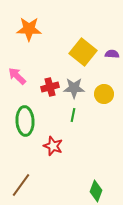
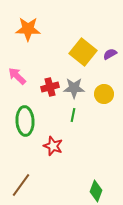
orange star: moved 1 px left
purple semicircle: moved 2 px left; rotated 32 degrees counterclockwise
